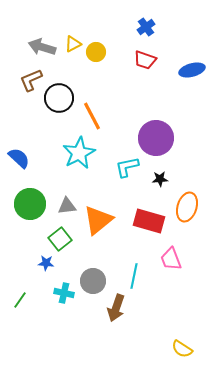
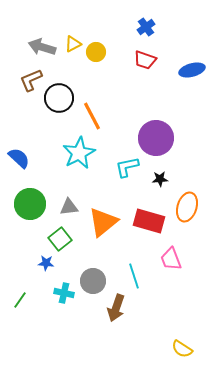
gray triangle: moved 2 px right, 1 px down
orange triangle: moved 5 px right, 2 px down
cyan line: rotated 30 degrees counterclockwise
